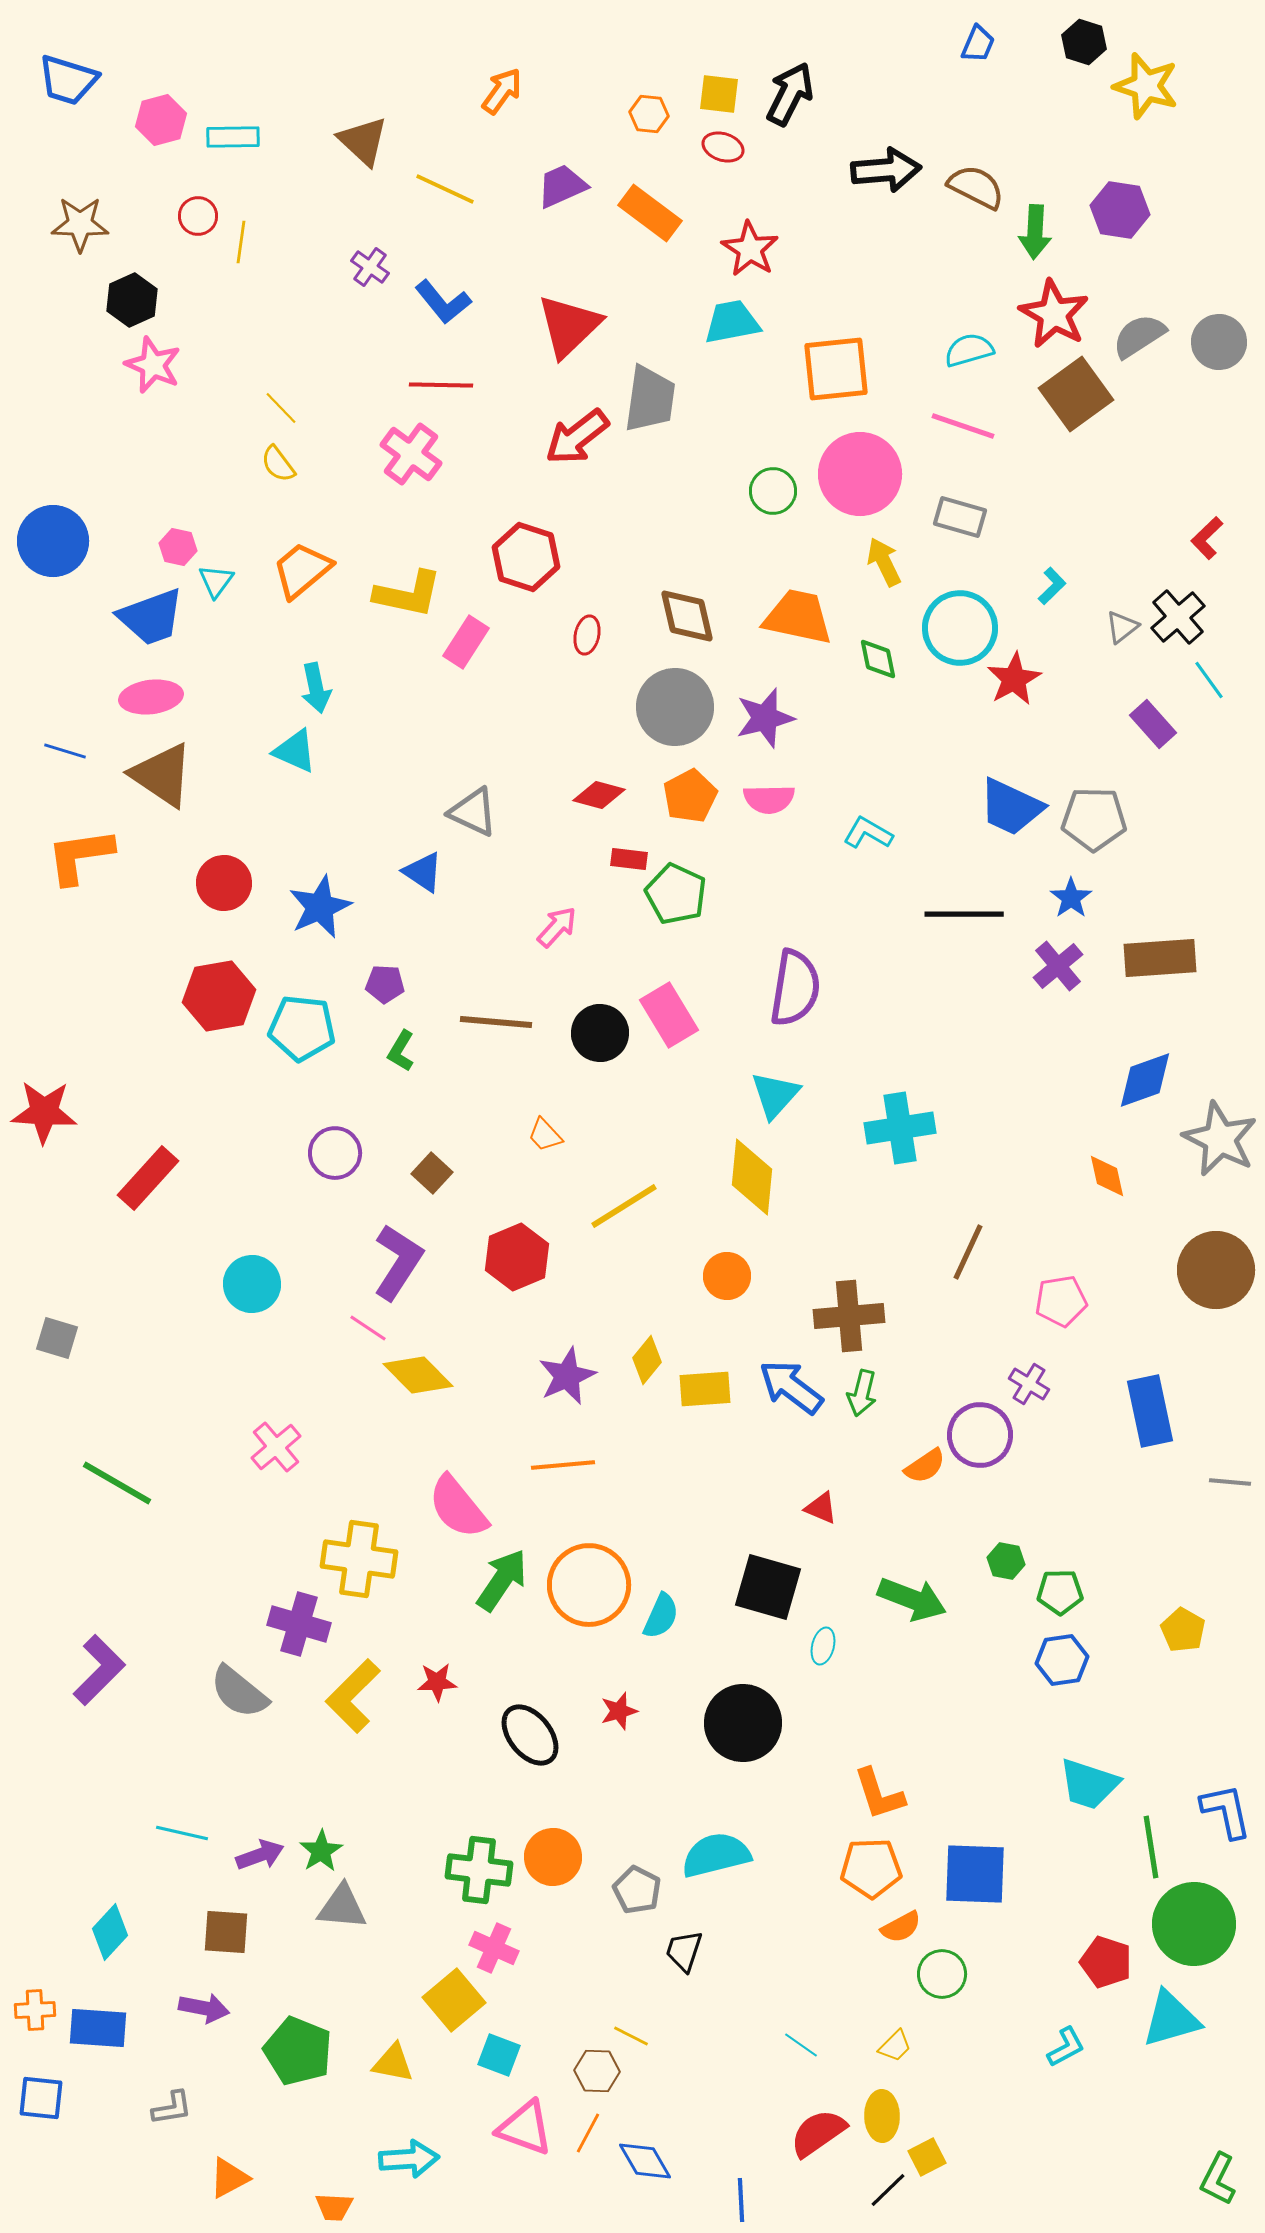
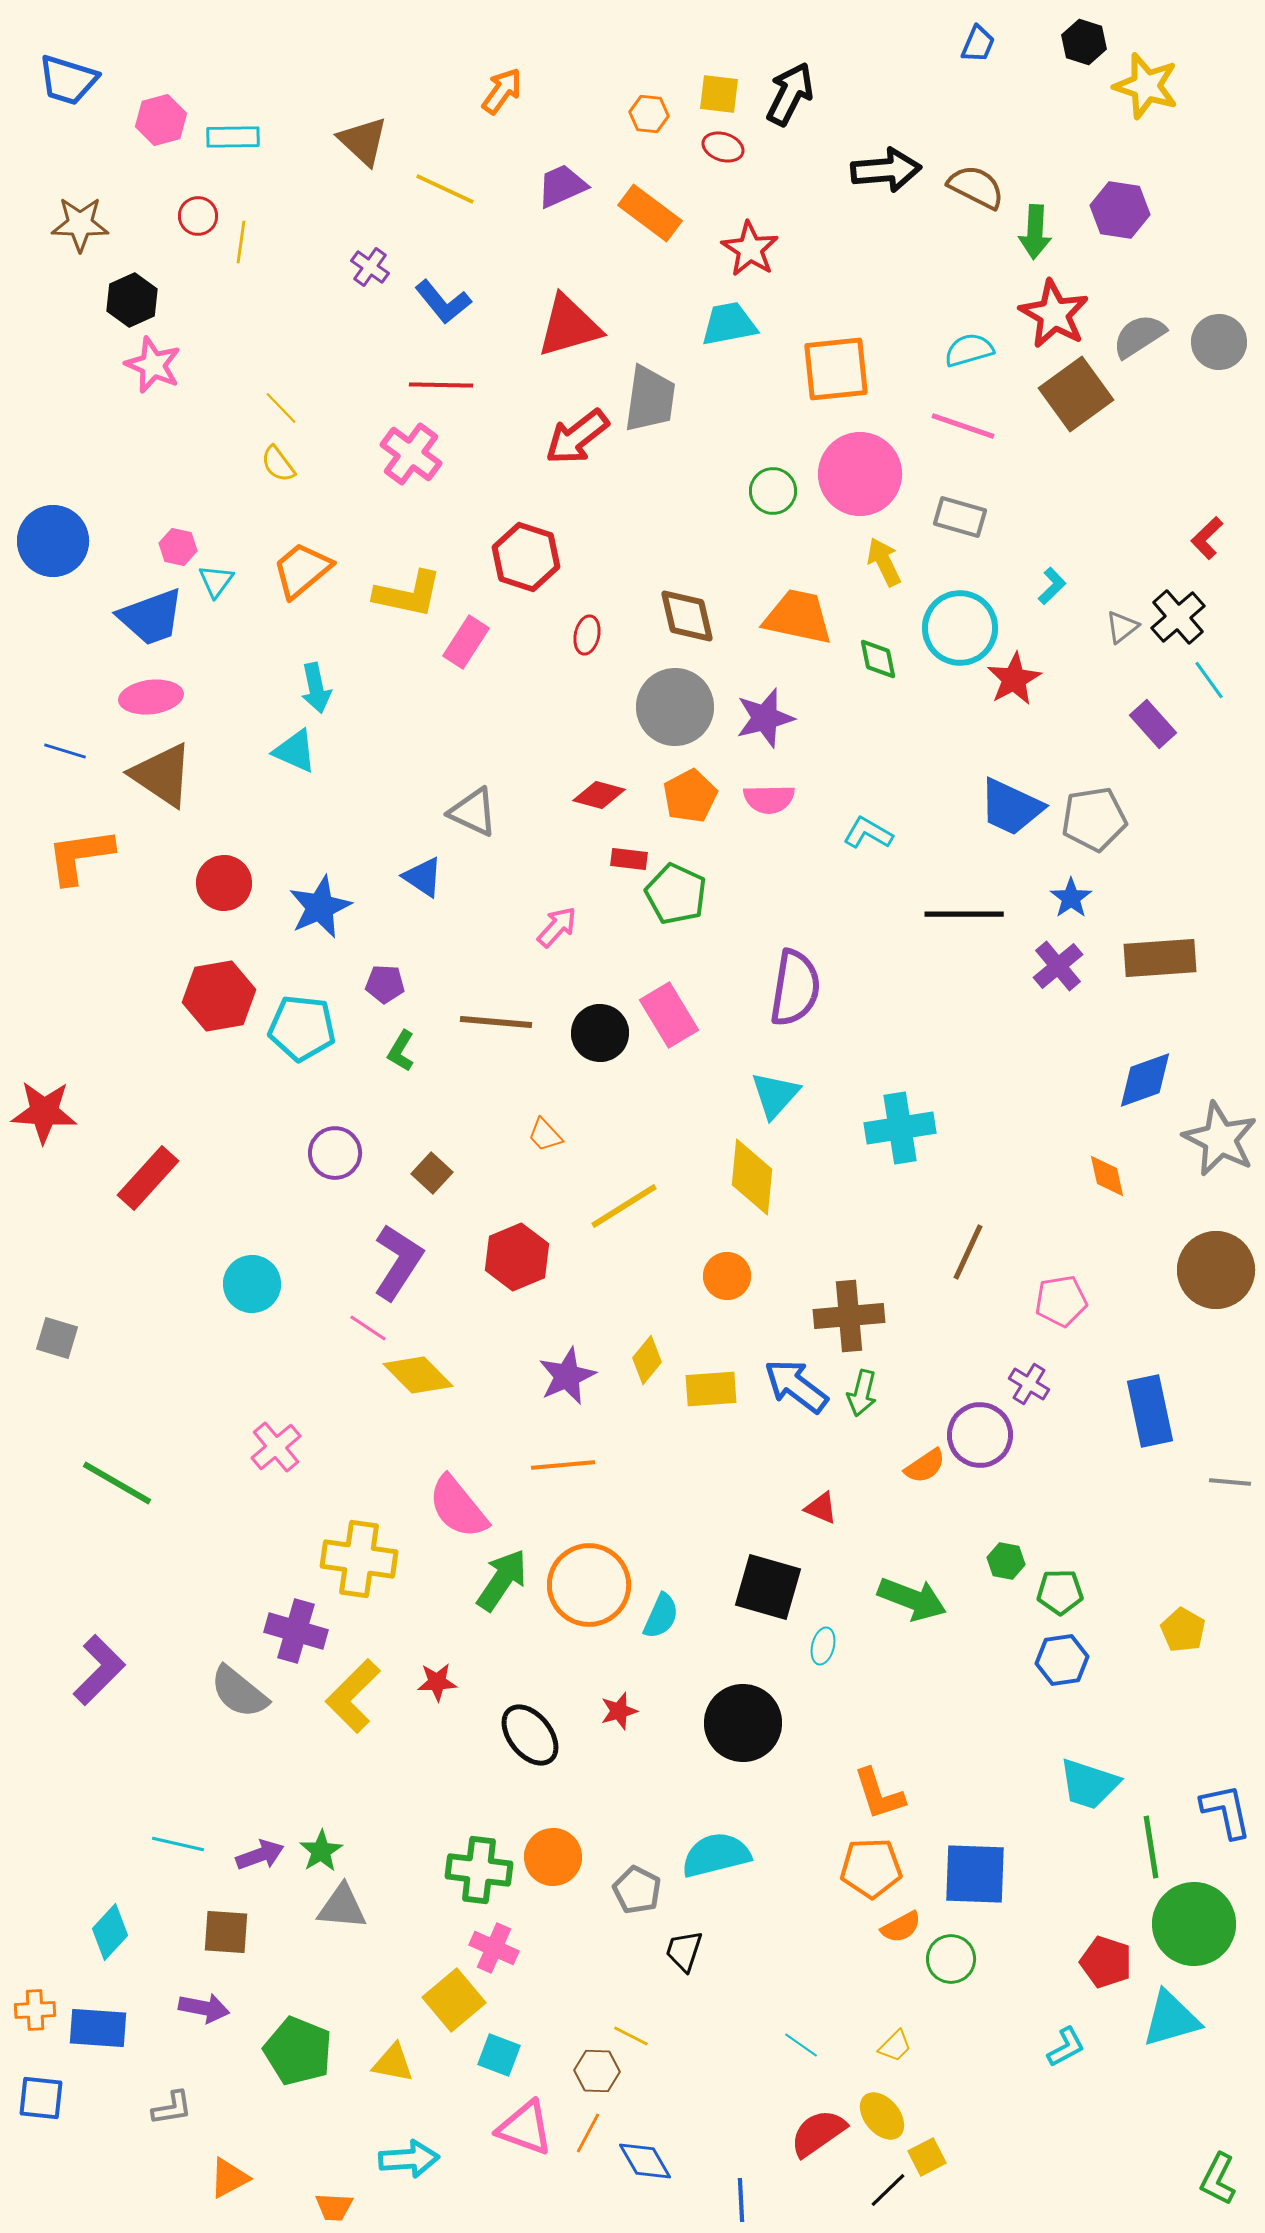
cyan trapezoid at (732, 322): moved 3 px left, 2 px down
red triangle at (569, 326): rotated 28 degrees clockwise
gray pentagon at (1094, 819): rotated 10 degrees counterclockwise
blue triangle at (423, 872): moved 5 px down
blue arrow at (791, 1387): moved 5 px right, 1 px up
yellow rectangle at (705, 1389): moved 6 px right
purple cross at (299, 1624): moved 3 px left, 7 px down
cyan line at (182, 1833): moved 4 px left, 11 px down
green circle at (942, 1974): moved 9 px right, 15 px up
yellow ellipse at (882, 2116): rotated 39 degrees counterclockwise
